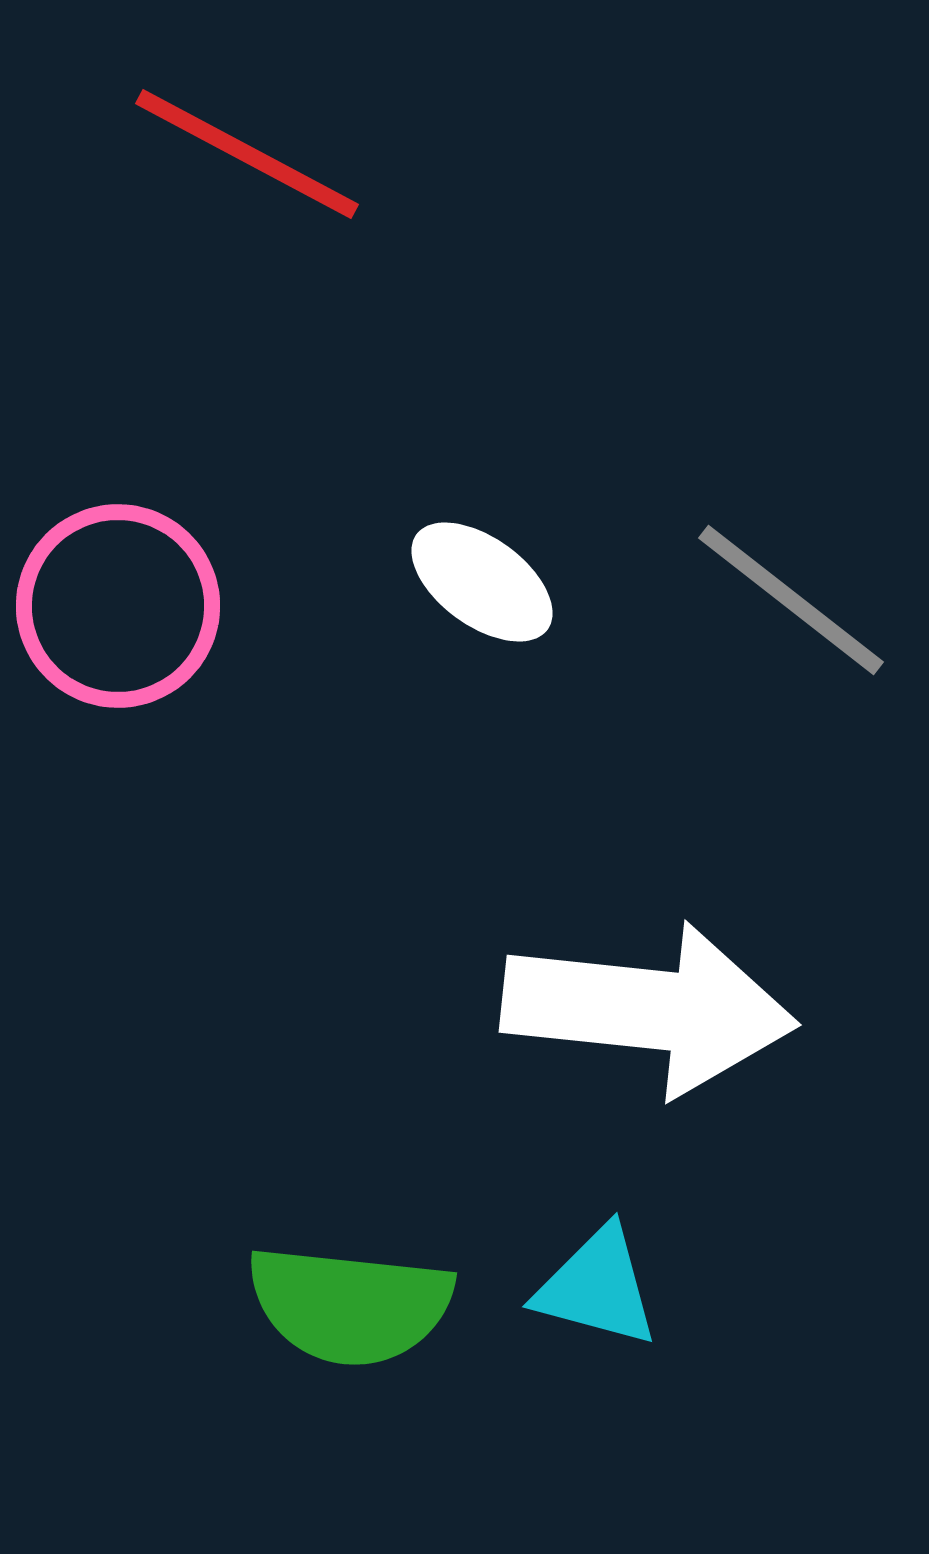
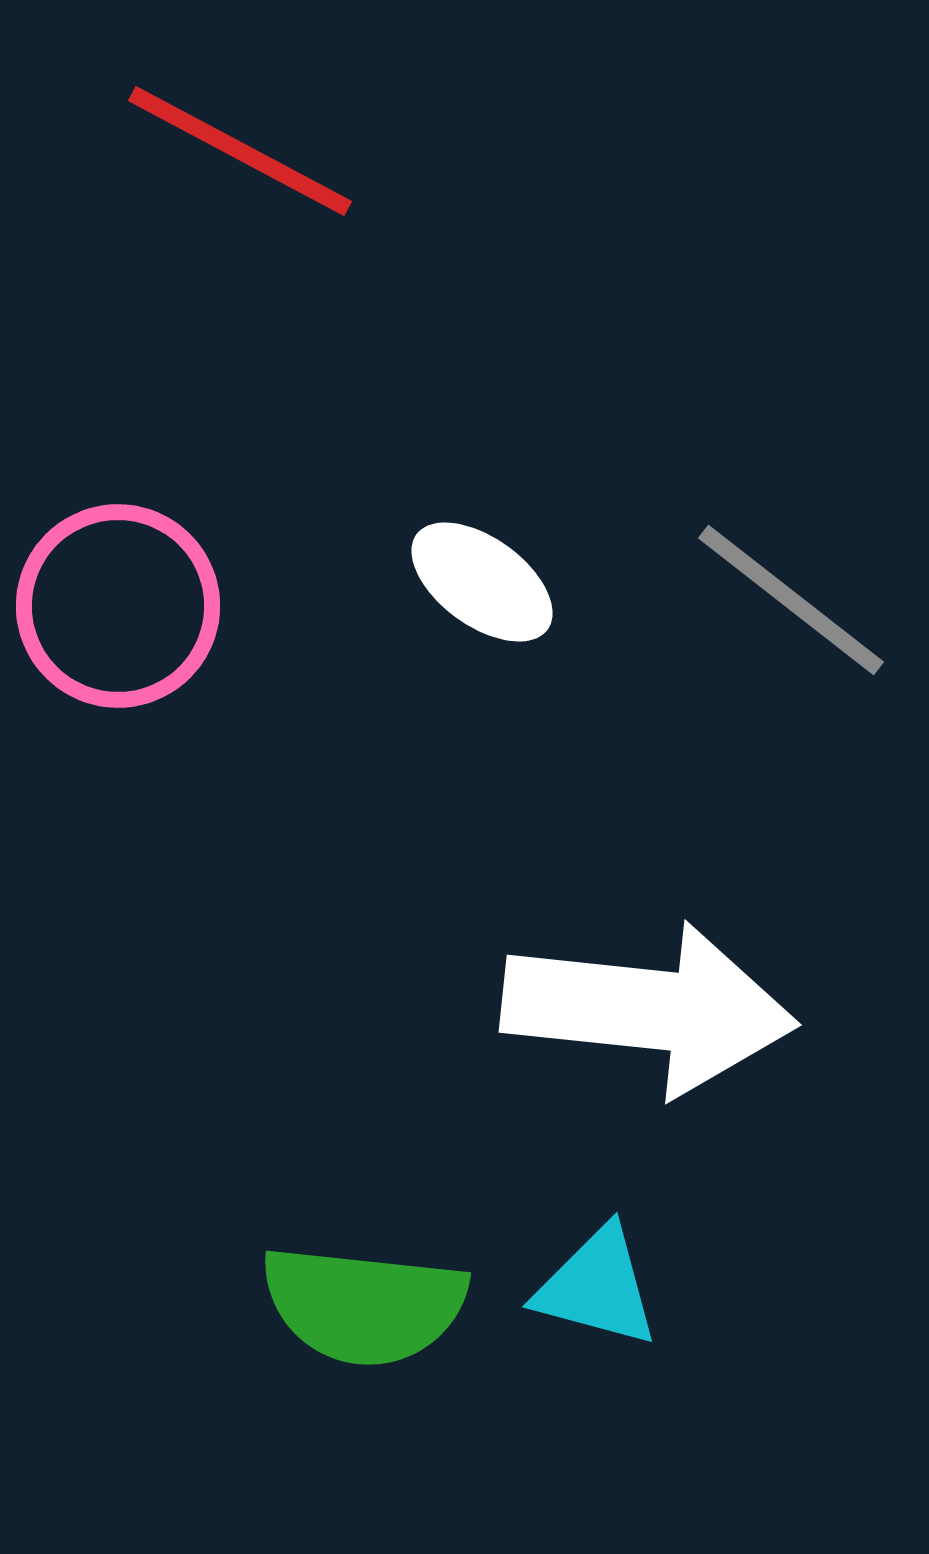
red line: moved 7 px left, 3 px up
green semicircle: moved 14 px right
